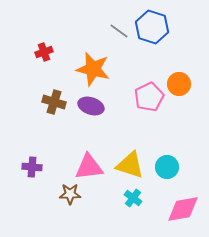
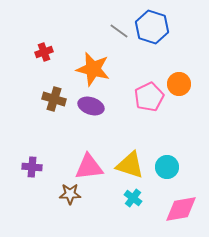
brown cross: moved 3 px up
pink diamond: moved 2 px left
